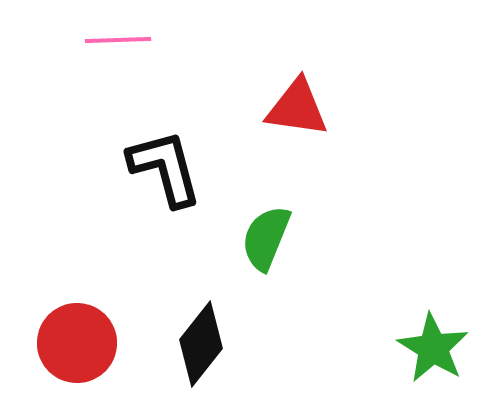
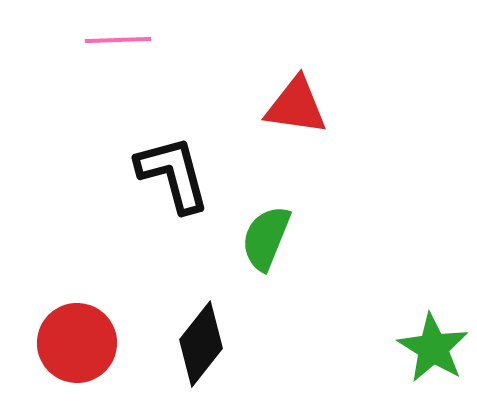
red triangle: moved 1 px left, 2 px up
black L-shape: moved 8 px right, 6 px down
